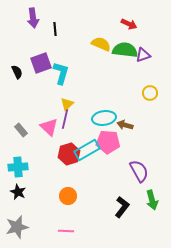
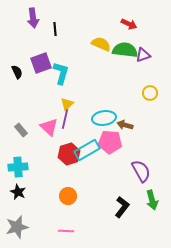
pink pentagon: moved 2 px right
purple semicircle: moved 2 px right
